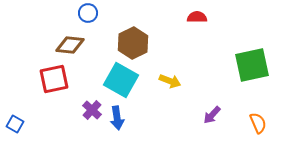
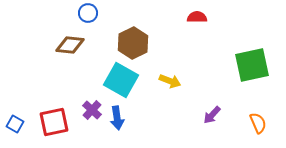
red square: moved 43 px down
